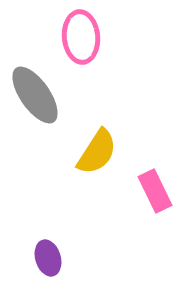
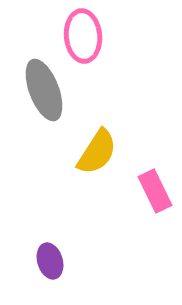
pink ellipse: moved 2 px right, 1 px up
gray ellipse: moved 9 px right, 5 px up; rotated 14 degrees clockwise
purple ellipse: moved 2 px right, 3 px down
